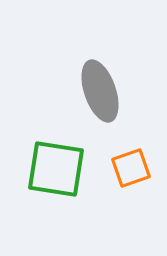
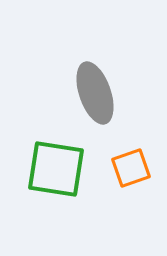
gray ellipse: moved 5 px left, 2 px down
